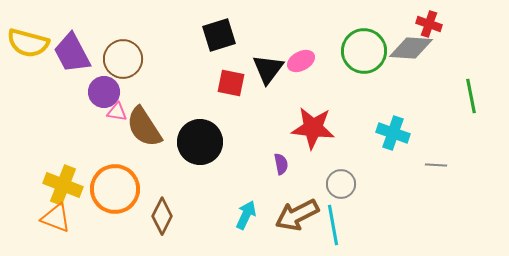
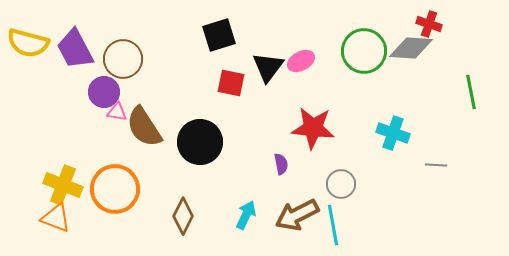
purple trapezoid: moved 3 px right, 4 px up
black triangle: moved 2 px up
green line: moved 4 px up
brown diamond: moved 21 px right
